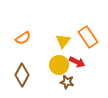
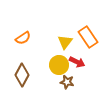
yellow triangle: moved 2 px right, 1 px down
